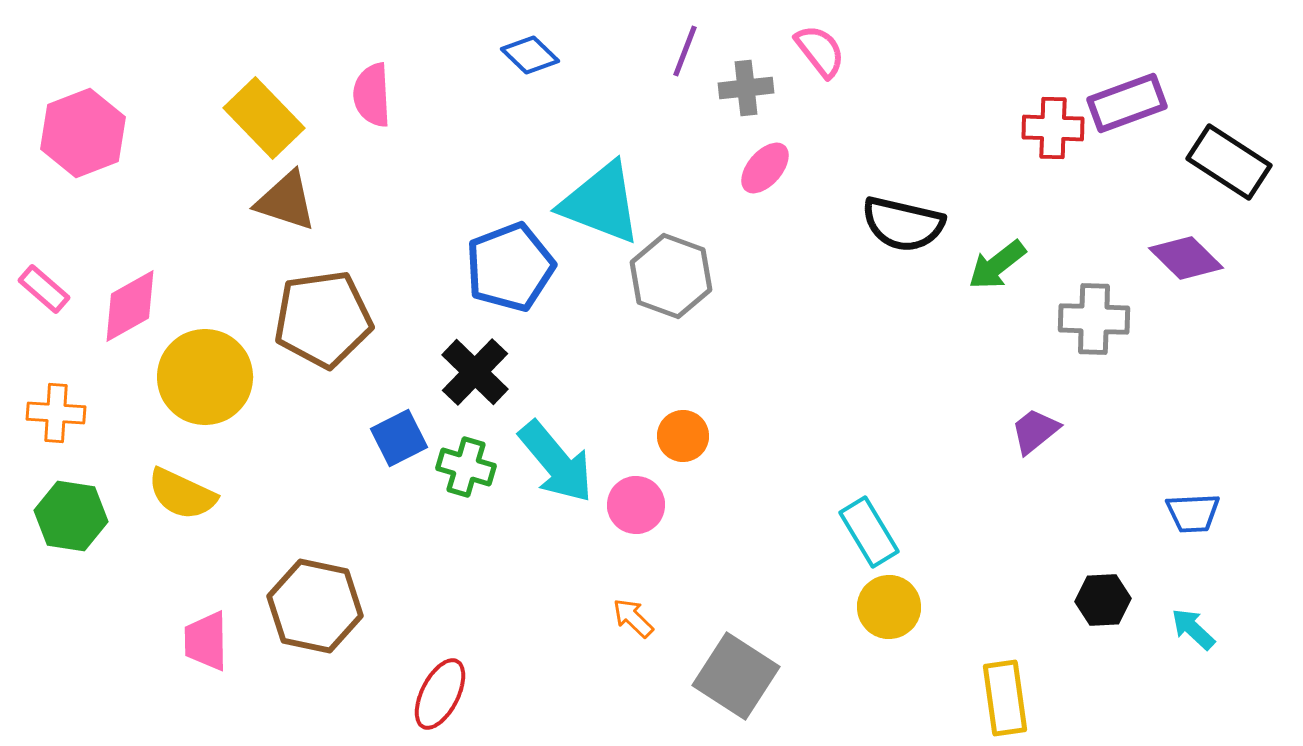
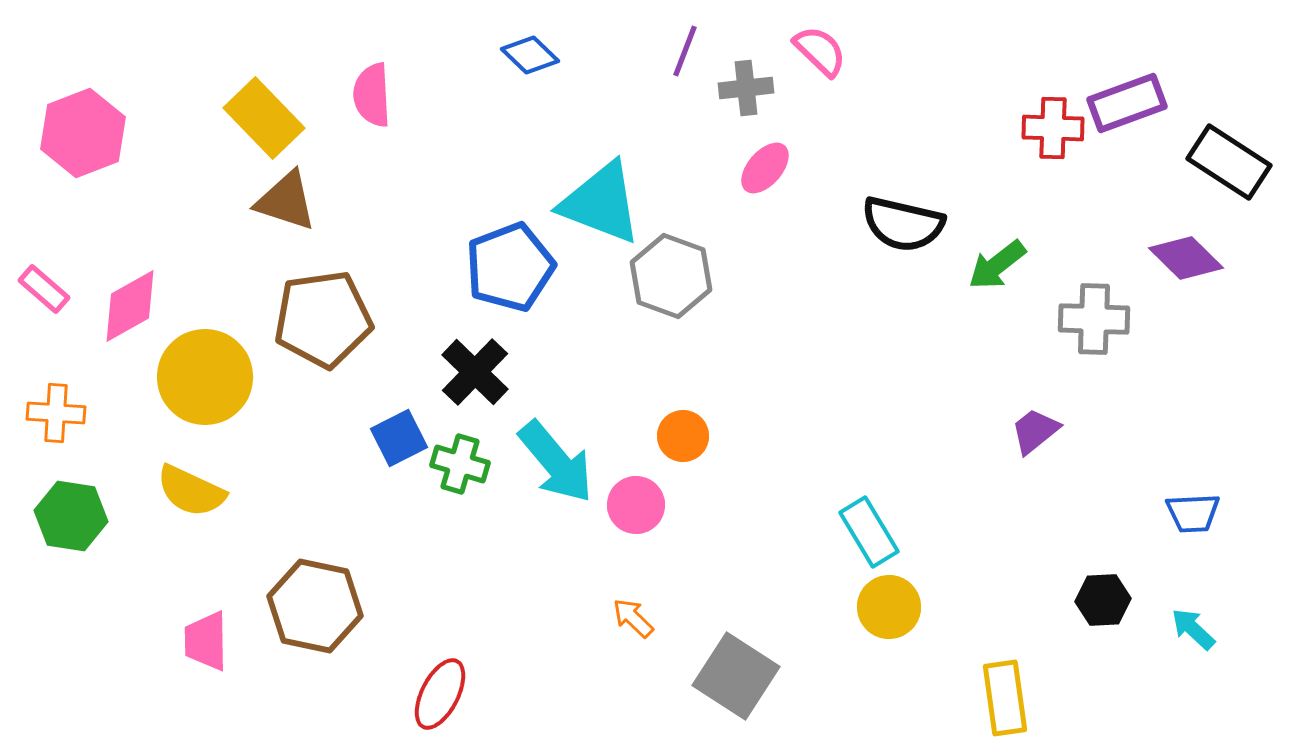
pink semicircle at (820, 51): rotated 8 degrees counterclockwise
green cross at (466, 467): moved 6 px left, 3 px up
yellow semicircle at (182, 494): moved 9 px right, 3 px up
